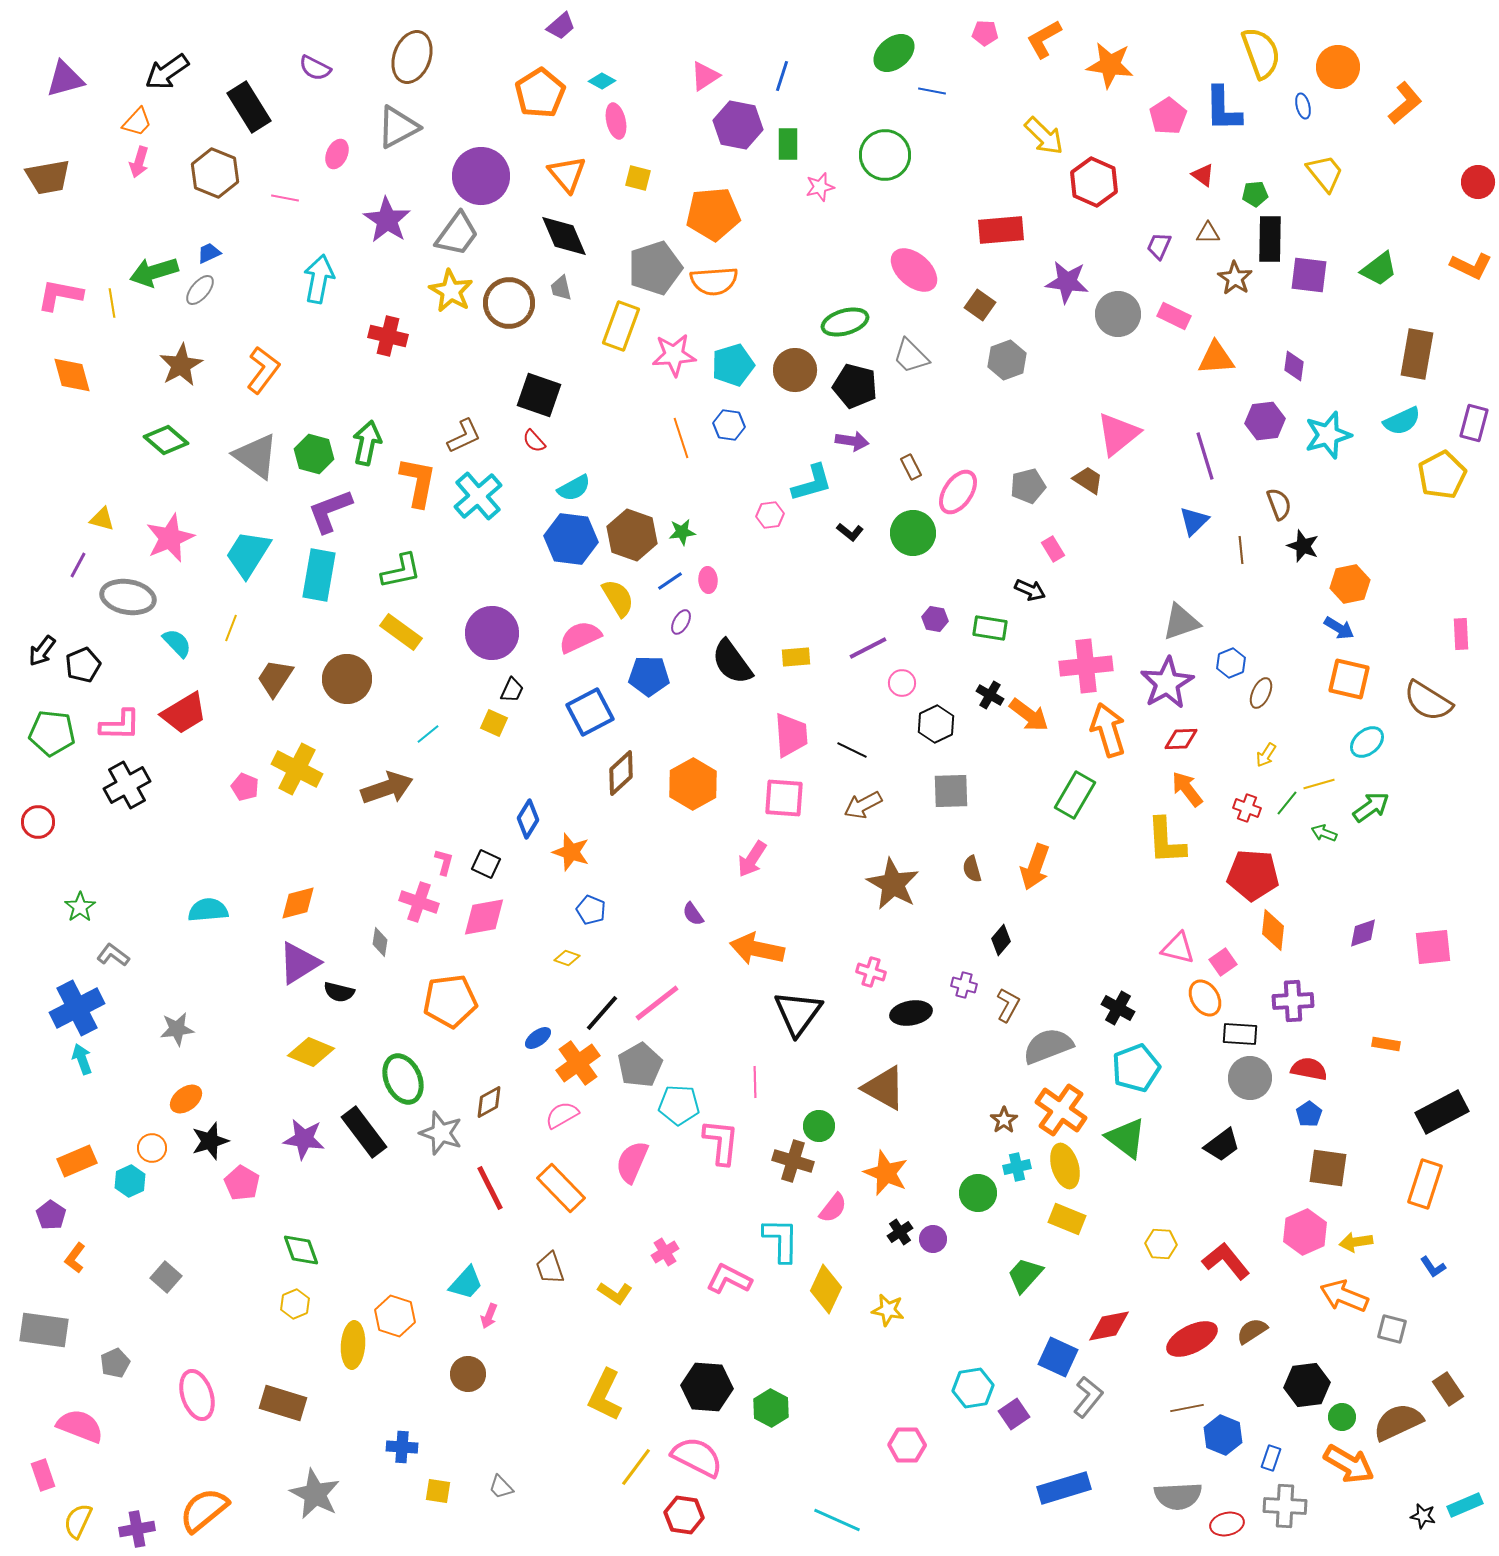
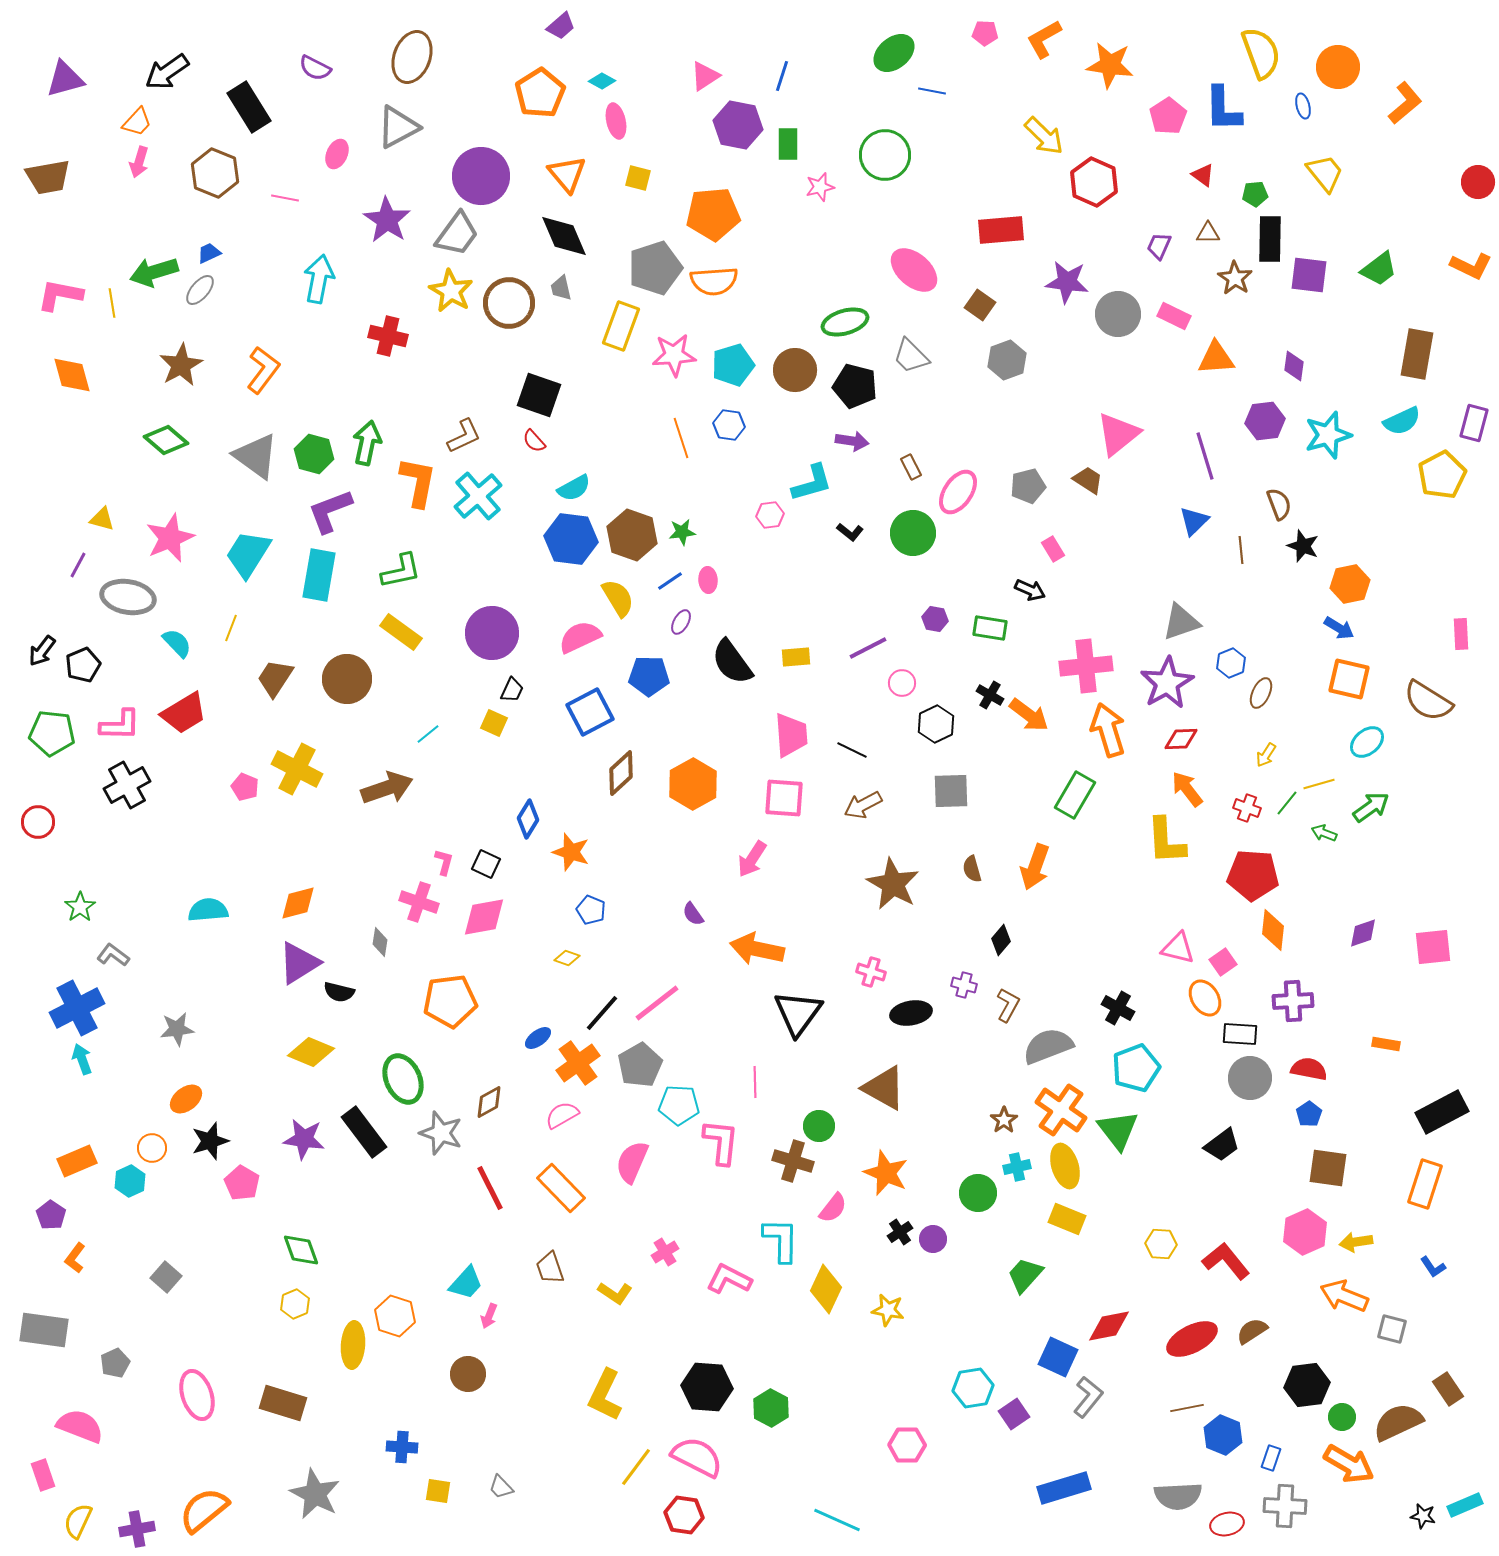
green triangle at (1126, 1138): moved 8 px left, 8 px up; rotated 15 degrees clockwise
